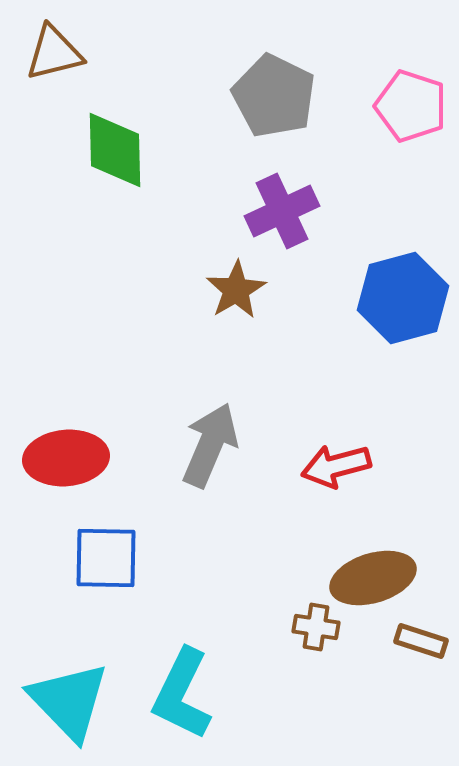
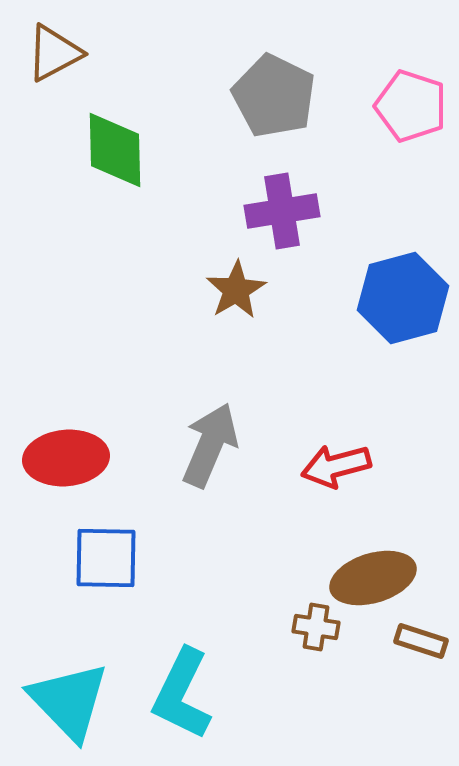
brown triangle: rotated 14 degrees counterclockwise
purple cross: rotated 16 degrees clockwise
